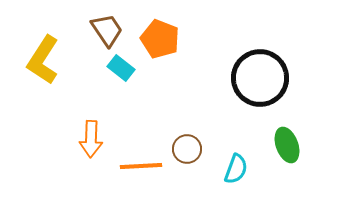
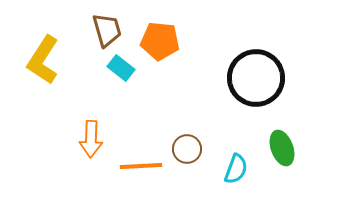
brown trapezoid: rotated 18 degrees clockwise
orange pentagon: moved 2 px down; rotated 15 degrees counterclockwise
black circle: moved 4 px left
green ellipse: moved 5 px left, 3 px down
